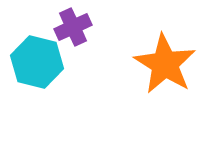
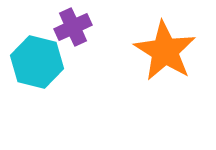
orange star: moved 13 px up
